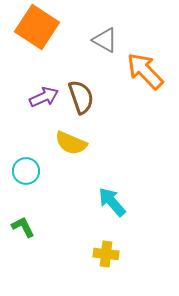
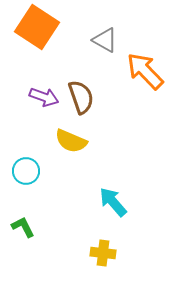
purple arrow: rotated 44 degrees clockwise
yellow semicircle: moved 2 px up
cyan arrow: moved 1 px right
yellow cross: moved 3 px left, 1 px up
